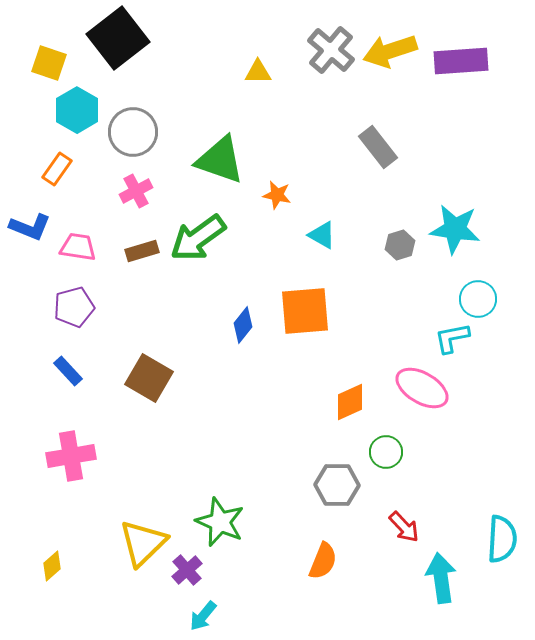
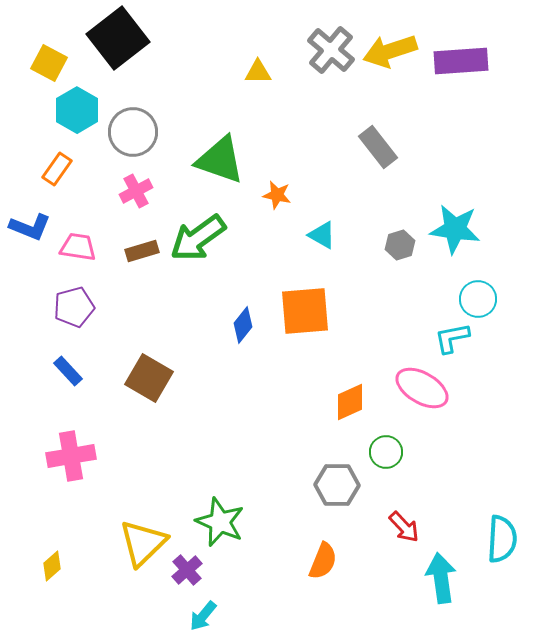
yellow square at (49, 63): rotated 9 degrees clockwise
